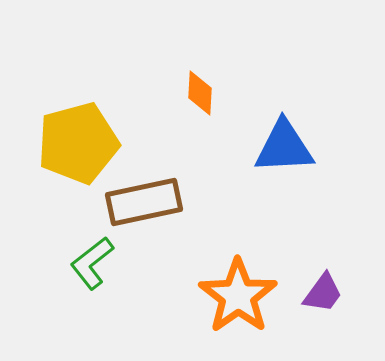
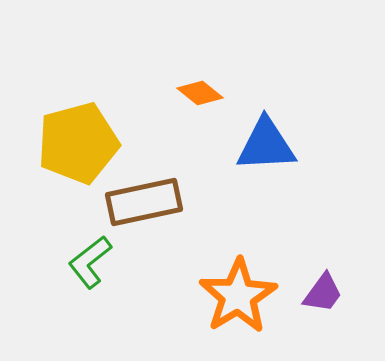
orange diamond: rotated 54 degrees counterclockwise
blue triangle: moved 18 px left, 2 px up
green L-shape: moved 2 px left, 1 px up
orange star: rotated 4 degrees clockwise
